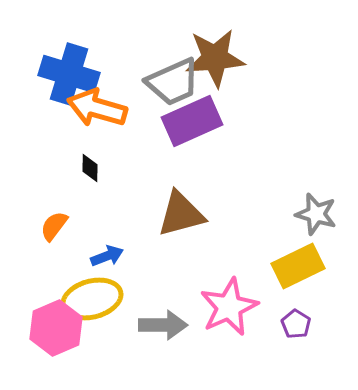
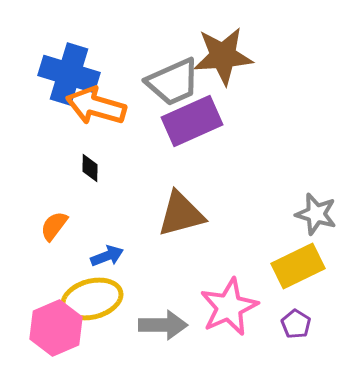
brown star: moved 8 px right, 2 px up
orange arrow: moved 1 px left, 2 px up
